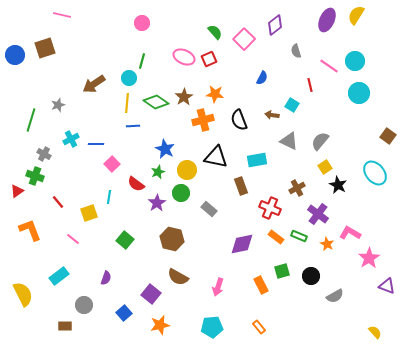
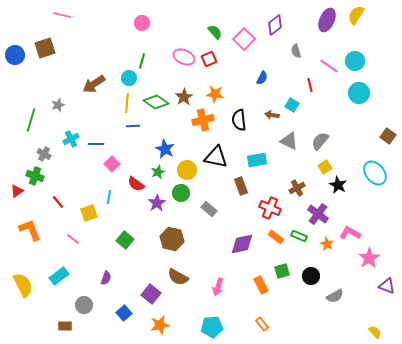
black semicircle at (239, 120): rotated 15 degrees clockwise
yellow semicircle at (23, 294): moved 9 px up
orange rectangle at (259, 327): moved 3 px right, 3 px up
